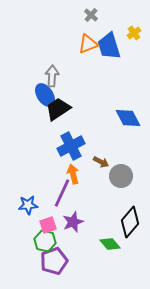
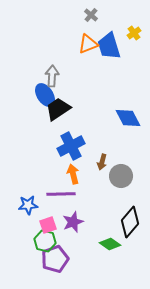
brown arrow: moved 1 px right; rotated 77 degrees clockwise
purple line: moved 1 px left, 1 px down; rotated 64 degrees clockwise
green diamond: rotated 15 degrees counterclockwise
purple pentagon: moved 1 px right, 2 px up
